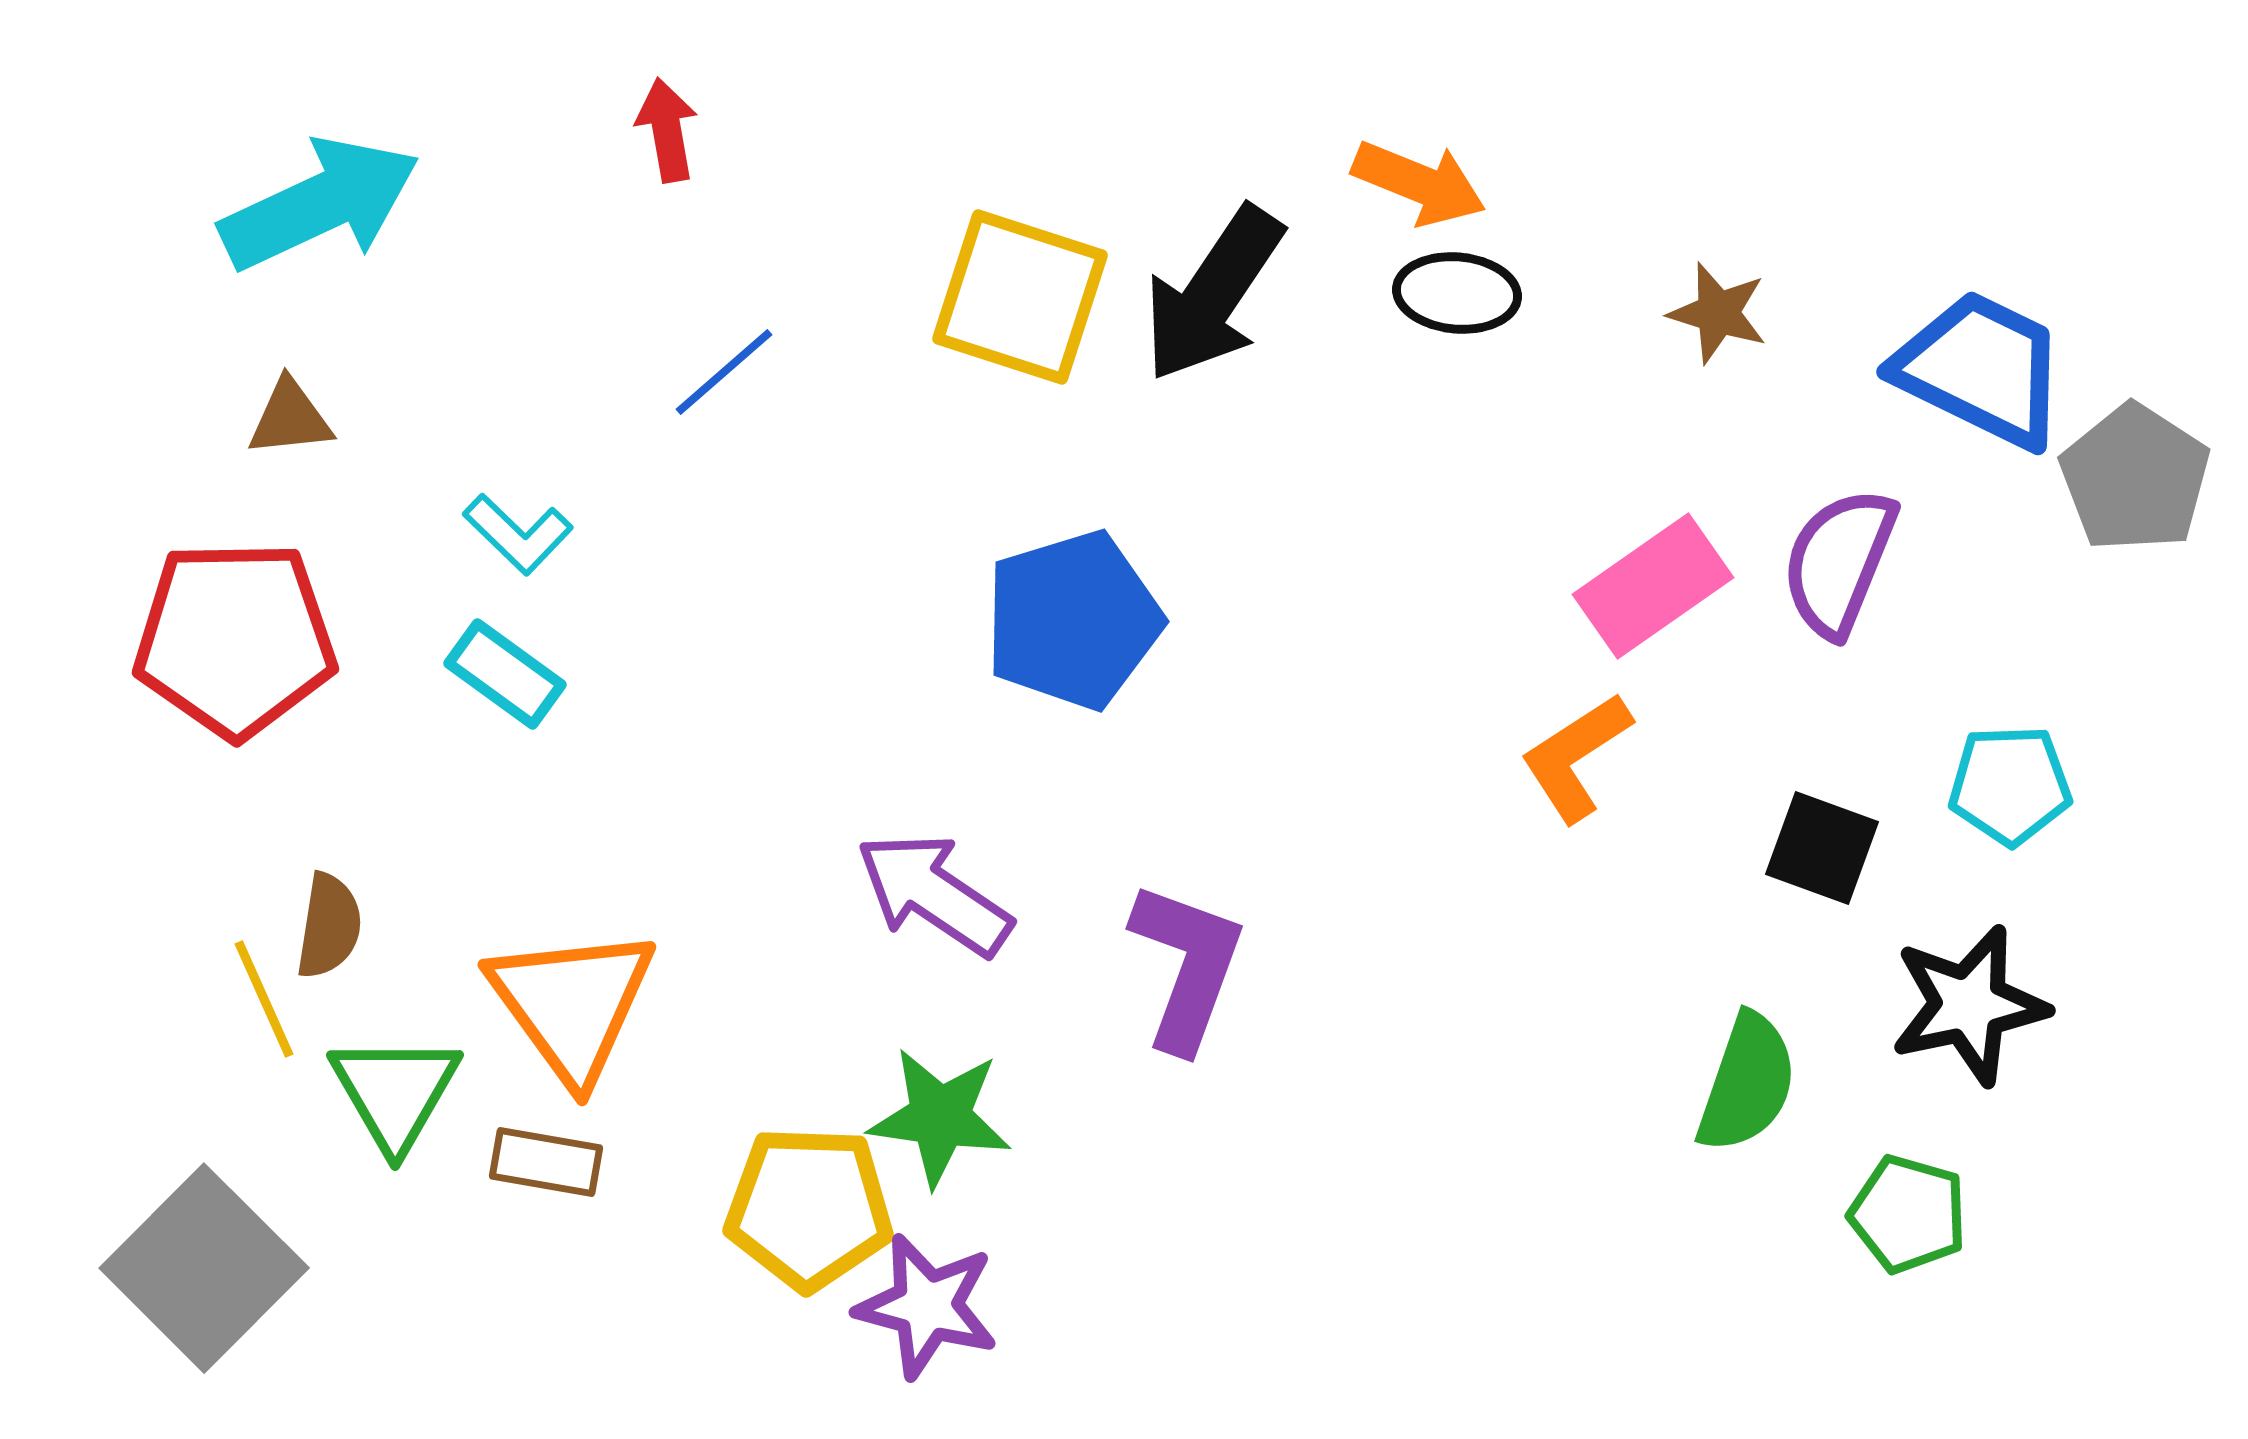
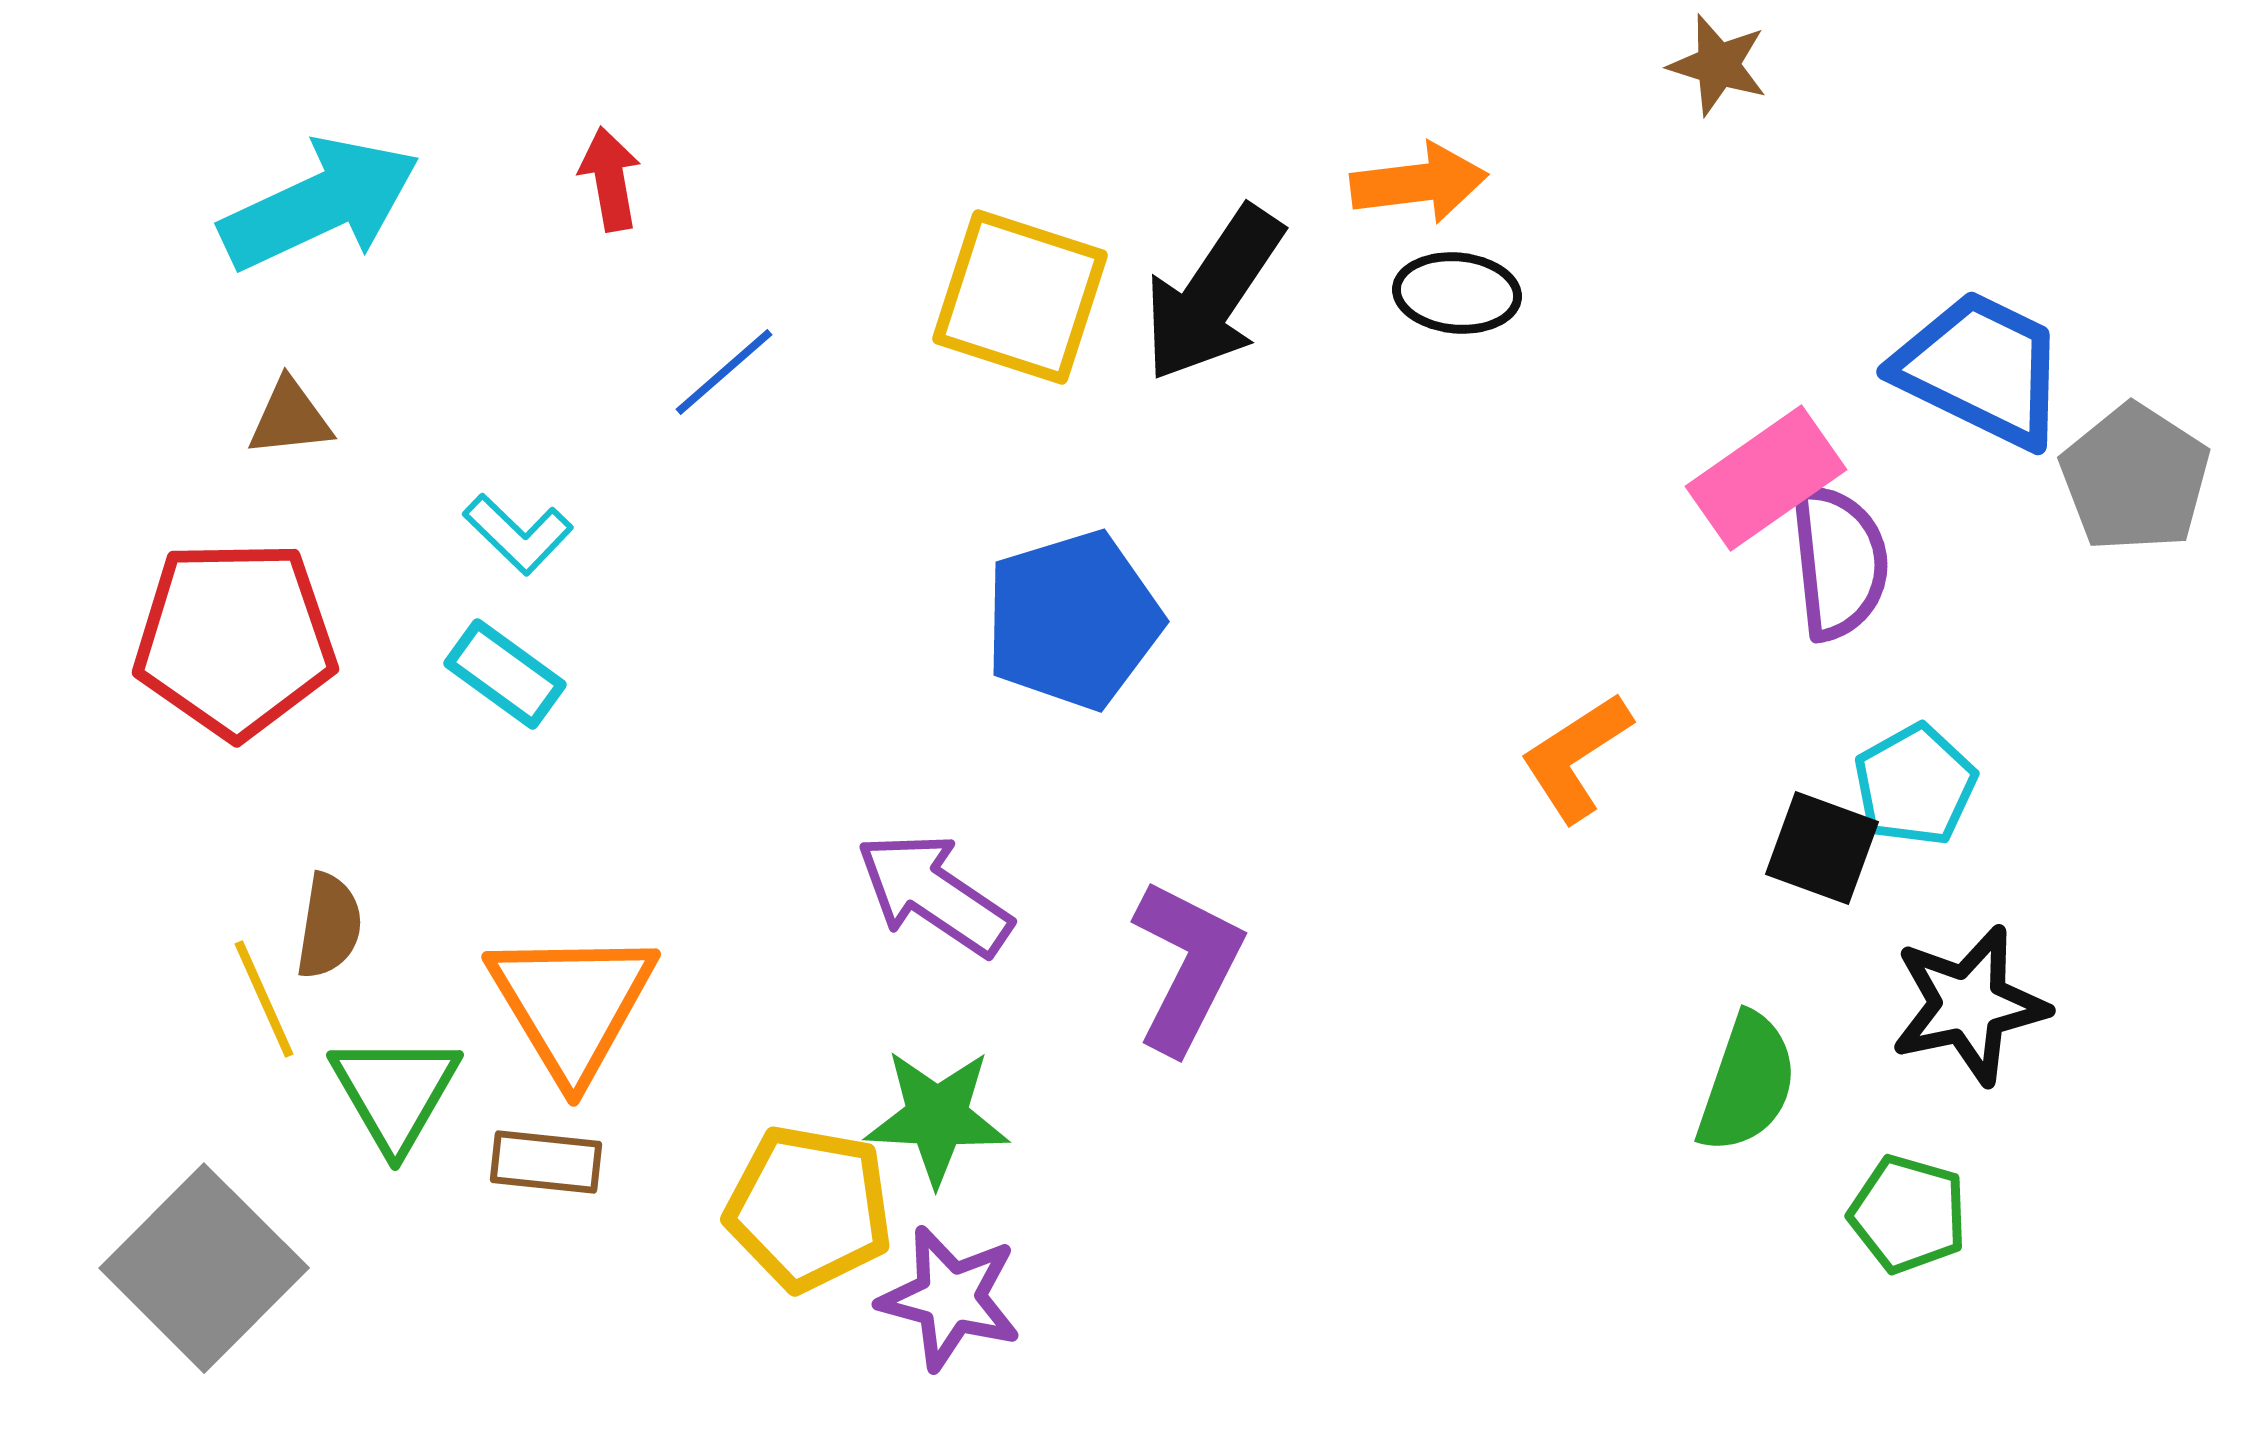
red arrow: moved 57 px left, 49 px down
orange arrow: rotated 29 degrees counterclockwise
brown star: moved 248 px up
purple semicircle: rotated 152 degrees clockwise
pink rectangle: moved 113 px right, 108 px up
cyan pentagon: moved 95 px left; rotated 27 degrees counterclockwise
purple L-shape: rotated 7 degrees clockwise
orange triangle: rotated 5 degrees clockwise
green star: moved 3 px left; rotated 5 degrees counterclockwise
brown rectangle: rotated 4 degrees counterclockwise
yellow pentagon: rotated 8 degrees clockwise
purple star: moved 23 px right, 8 px up
